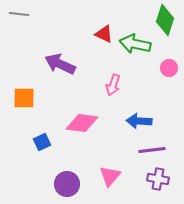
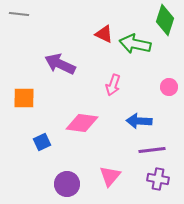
pink circle: moved 19 px down
